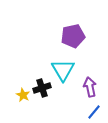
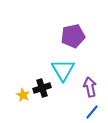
blue line: moved 2 px left
